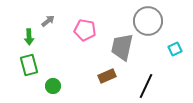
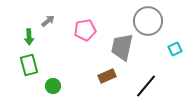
pink pentagon: rotated 20 degrees counterclockwise
black line: rotated 15 degrees clockwise
